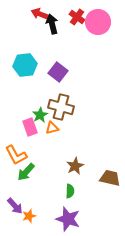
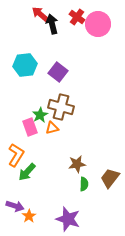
red arrow: rotated 18 degrees clockwise
pink circle: moved 2 px down
orange L-shape: rotated 120 degrees counterclockwise
brown star: moved 2 px right, 2 px up; rotated 18 degrees clockwise
green arrow: moved 1 px right
brown trapezoid: rotated 65 degrees counterclockwise
green semicircle: moved 14 px right, 7 px up
purple arrow: rotated 30 degrees counterclockwise
orange star: rotated 16 degrees counterclockwise
